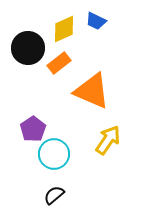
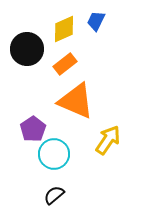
blue trapezoid: rotated 90 degrees clockwise
black circle: moved 1 px left, 1 px down
orange rectangle: moved 6 px right, 1 px down
orange triangle: moved 16 px left, 10 px down
